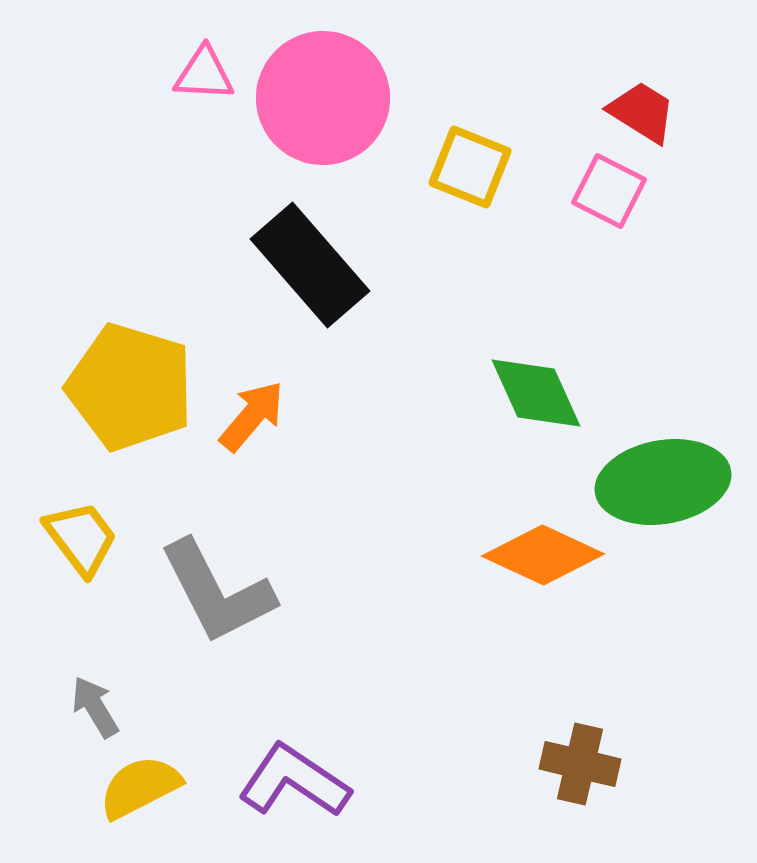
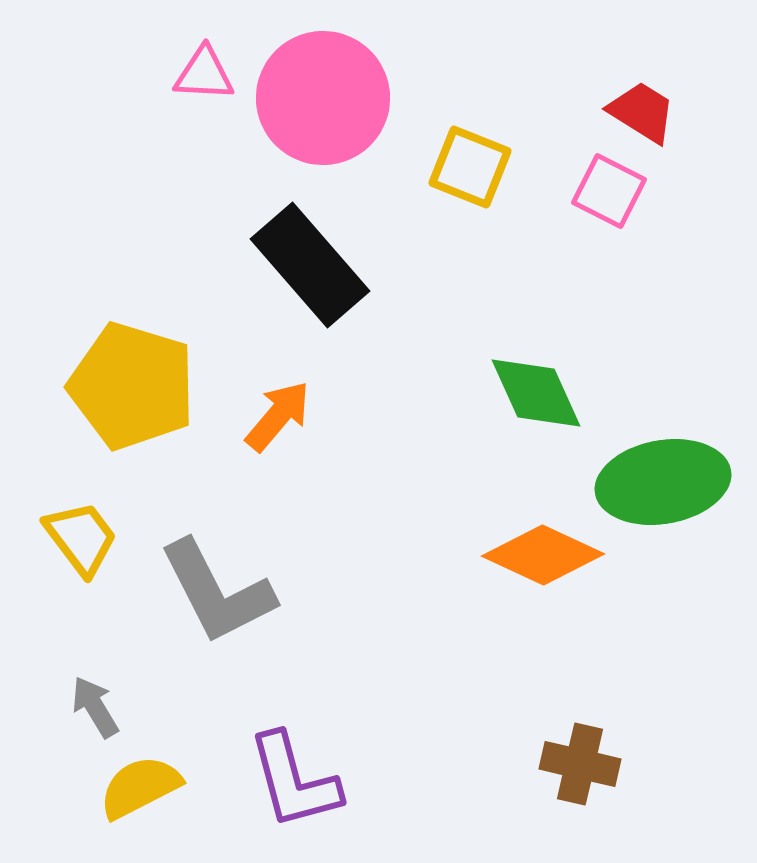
yellow pentagon: moved 2 px right, 1 px up
orange arrow: moved 26 px right
purple L-shape: rotated 139 degrees counterclockwise
